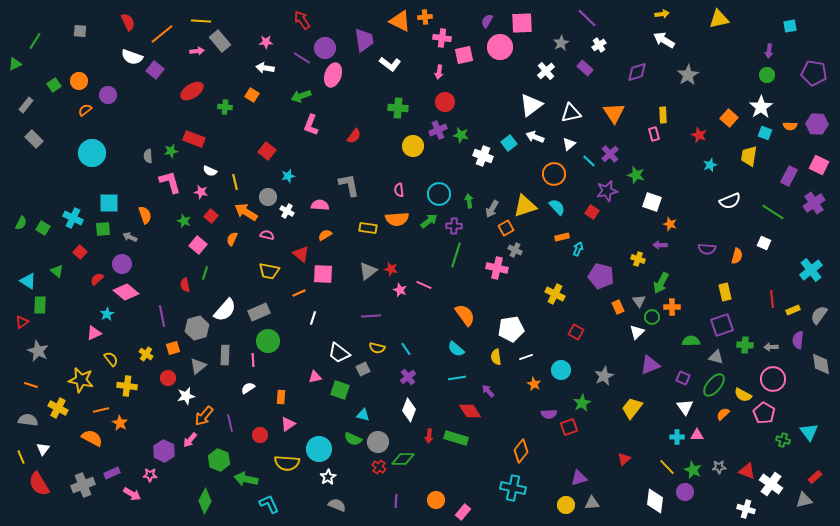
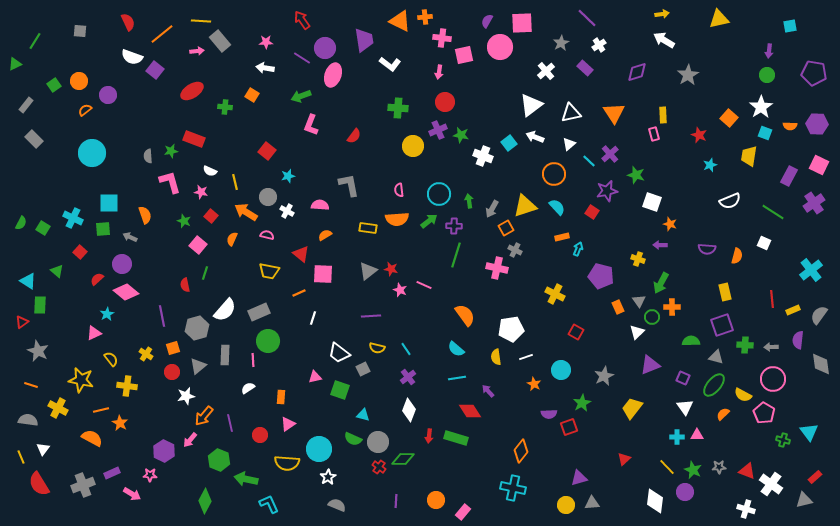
red circle at (168, 378): moved 4 px right, 6 px up
